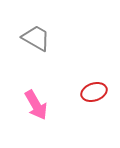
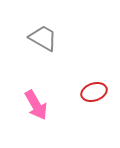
gray trapezoid: moved 7 px right
